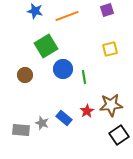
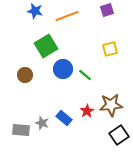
green line: moved 1 px right, 2 px up; rotated 40 degrees counterclockwise
